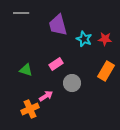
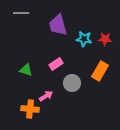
cyan star: rotated 14 degrees counterclockwise
orange rectangle: moved 6 px left
orange cross: rotated 30 degrees clockwise
